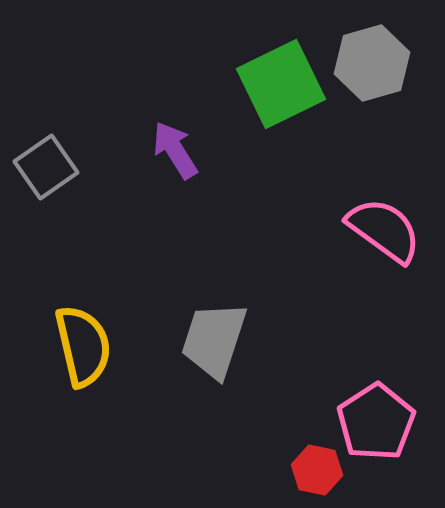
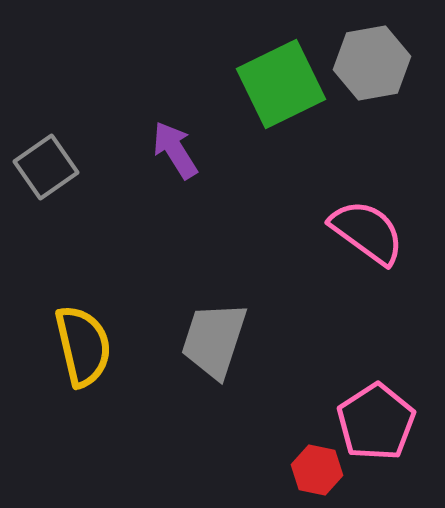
gray hexagon: rotated 6 degrees clockwise
pink semicircle: moved 17 px left, 2 px down
